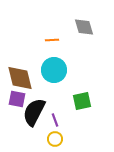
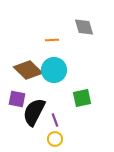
brown diamond: moved 8 px right, 8 px up; rotated 32 degrees counterclockwise
green square: moved 3 px up
